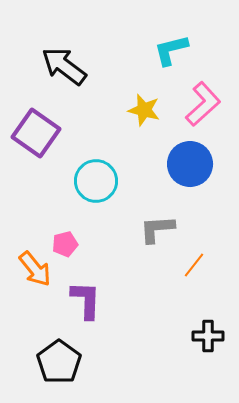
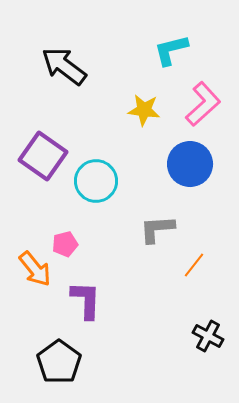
yellow star: rotated 8 degrees counterclockwise
purple square: moved 7 px right, 23 px down
black cross: rotated 28 degrees clockwise
